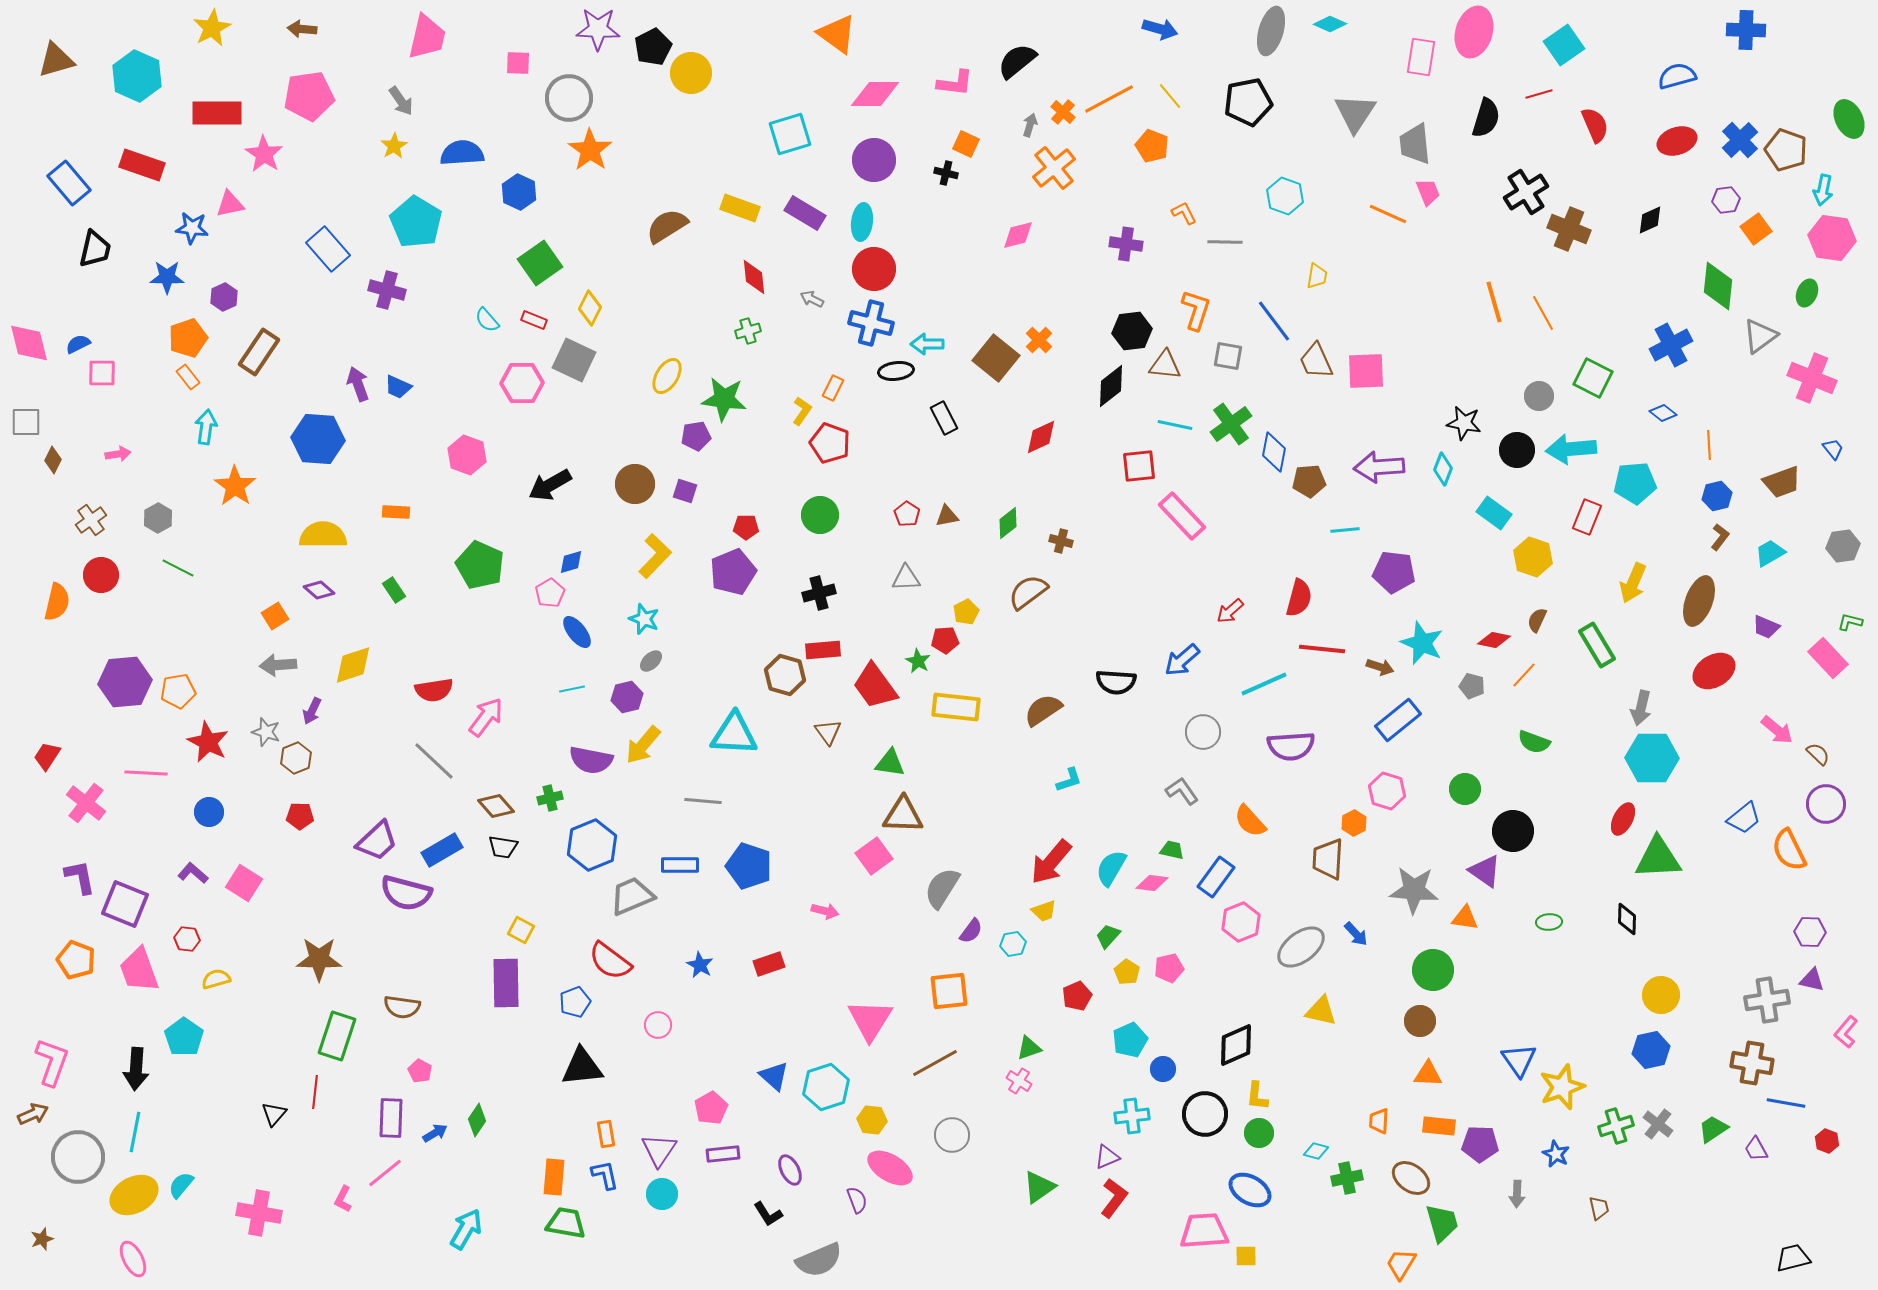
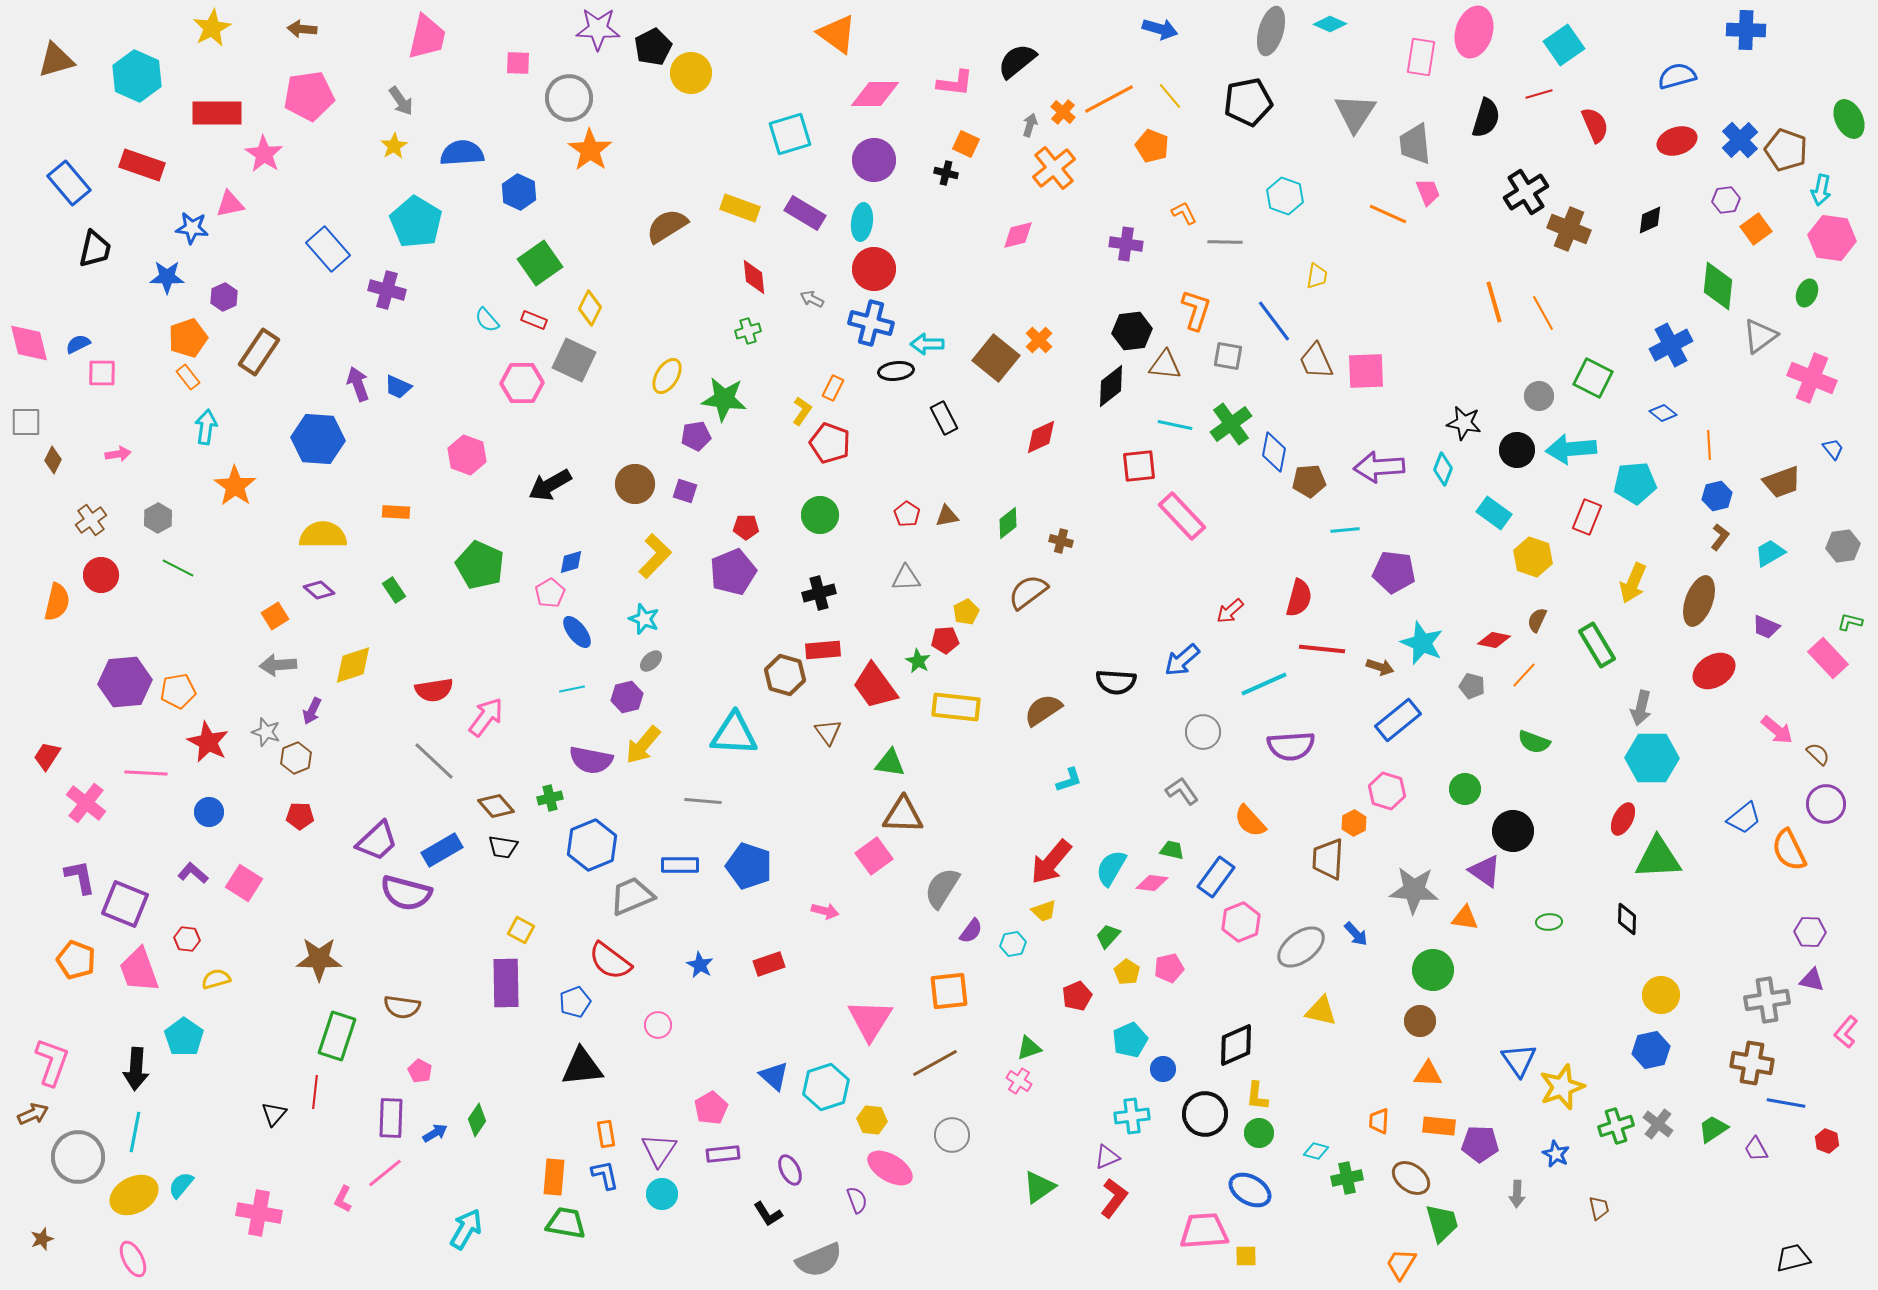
cyan arrow at (1823, 190): moved 2 px left
